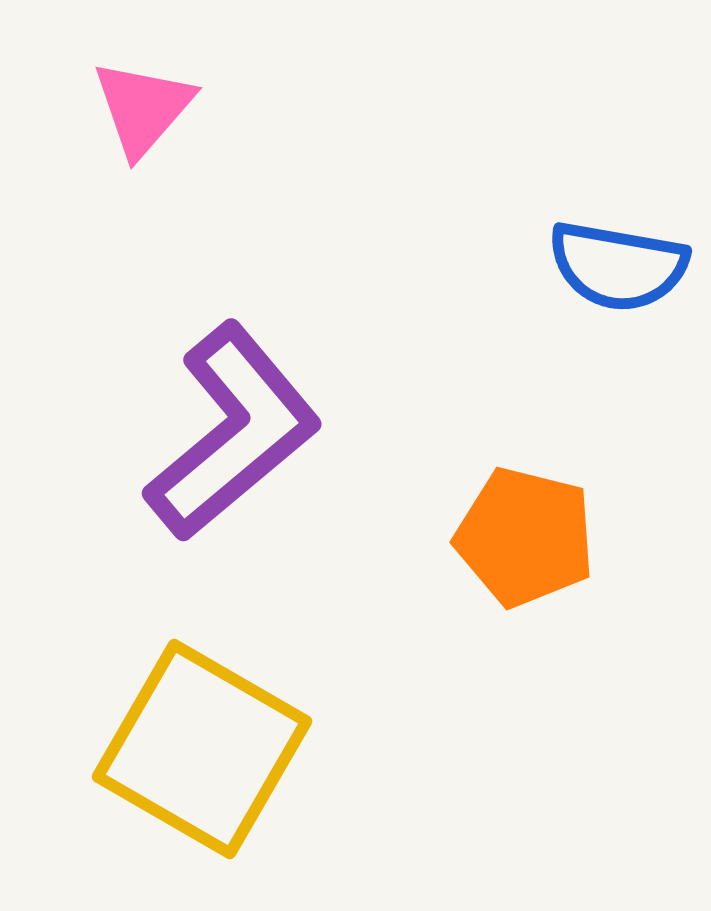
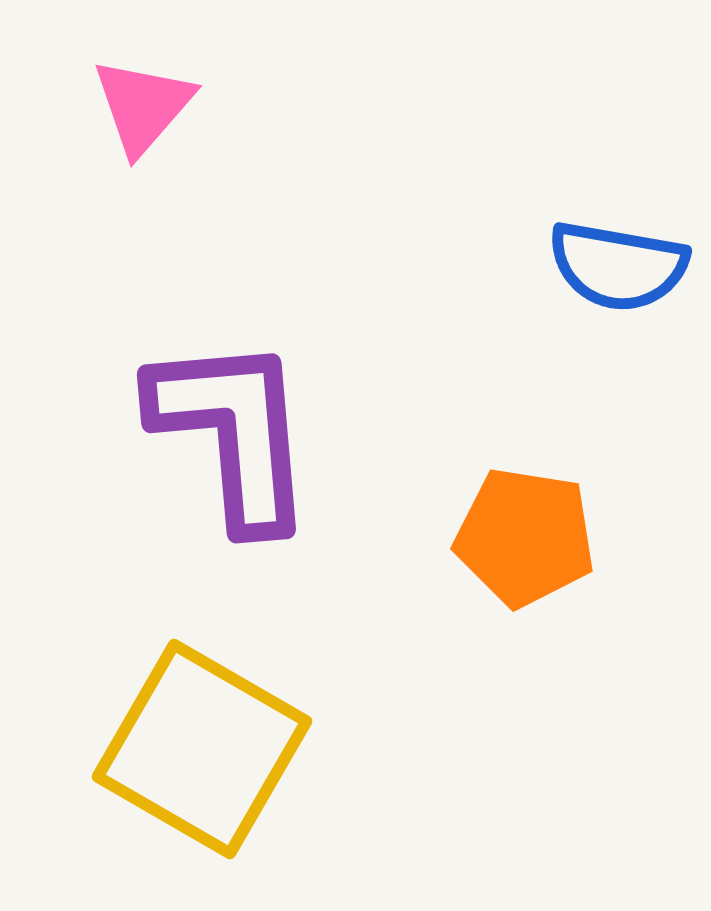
pink triangle: moved 2 px up
purple L-shape: rotated 55 degrees counterclockwise
orange pentagon: rotated 5 degrees counterclockwise
